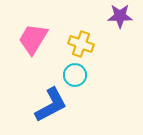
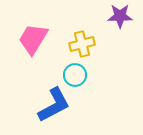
yellow cross: moved 1 px right; rotated 35 degrees counterclockwise
blue L-shape: moved 3 px right
